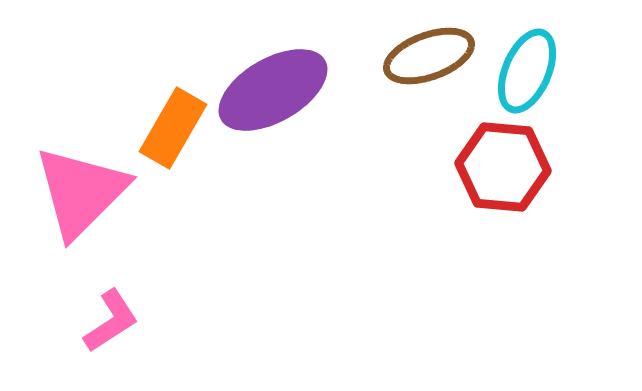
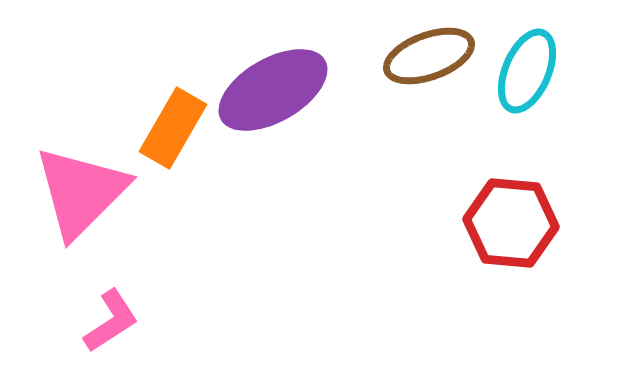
red hexagon: moved 8 px right, 56 px down
